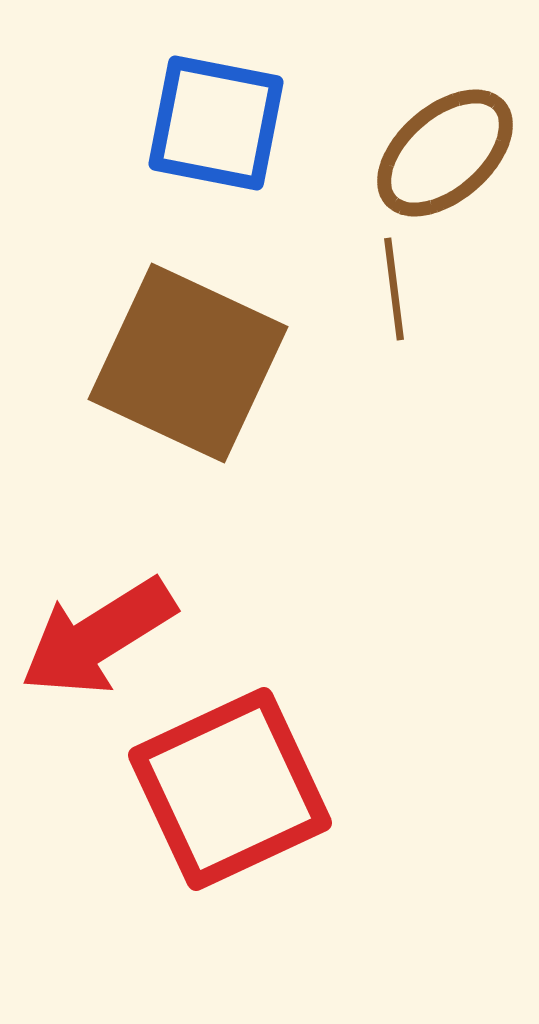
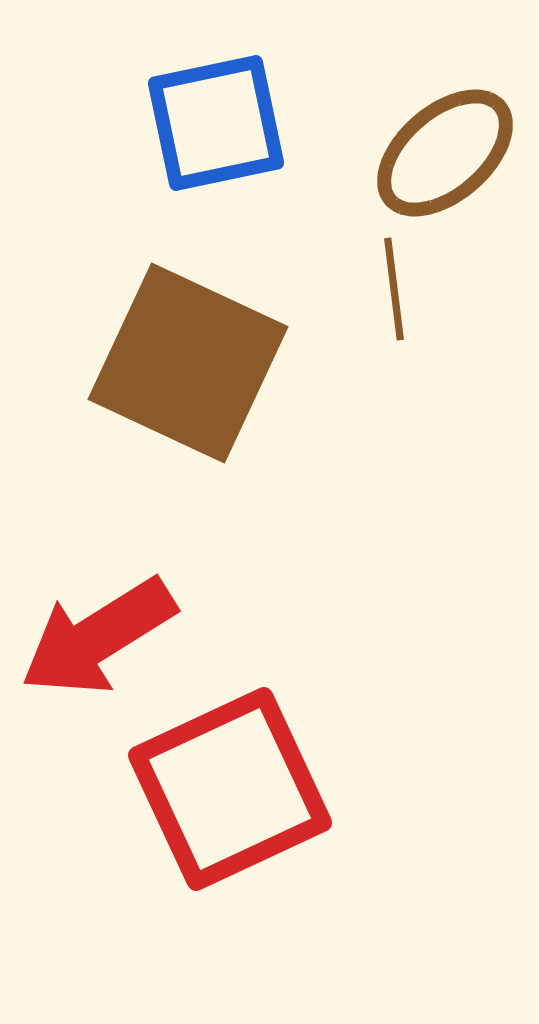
blue square: rotated 23 degrees counterclockwise
